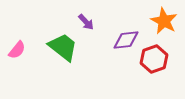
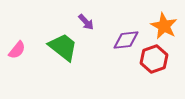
orange star: moved 5 px down
